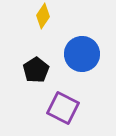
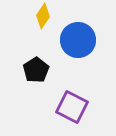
blue circle: moved 4 px left, 14 px up
purple square: moved 9 px right, 1 px up
